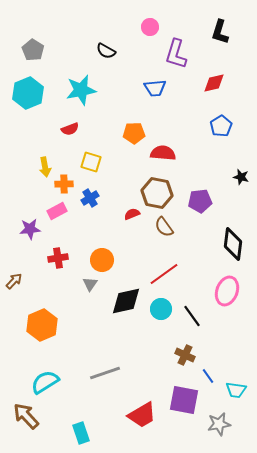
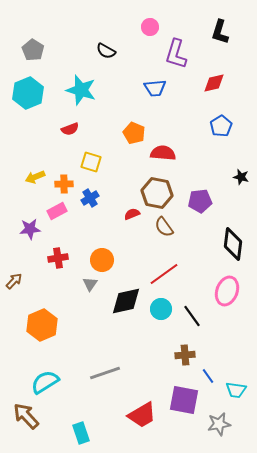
cyan star at (81, 90): rotated 28 degrees clockwise
orange pentagon at (134, 133): rotated 25 degrees clockwise
yellow arrow at (45, 167): moved 10 px left, 10 px down; rotated 78 degrees clockwise
brown cross at (185, 355): rotated 30 degrees counterclockwise
